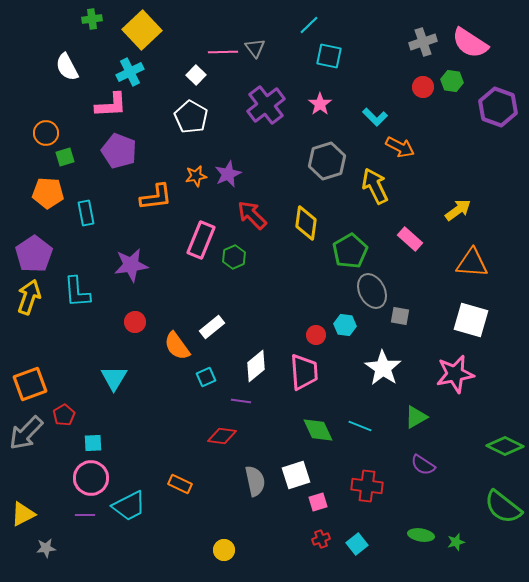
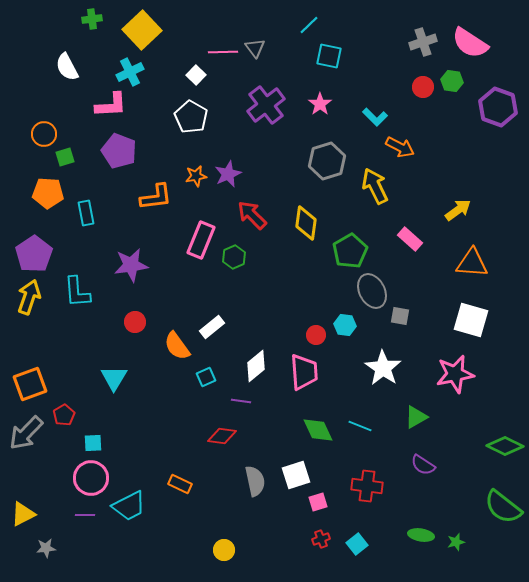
orange circle at (46, 133): moved 2 px left, 1 px down
